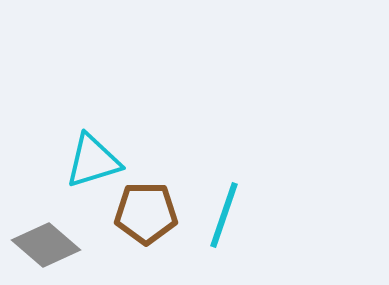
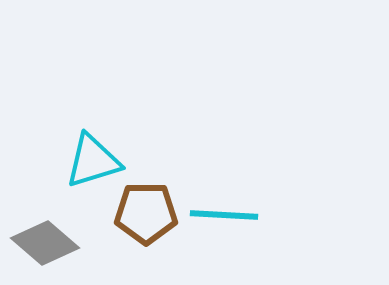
cyan line: rotated 74 degrees clockwise
gray diamond: moved 1 px left, 2 px up
